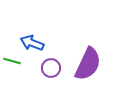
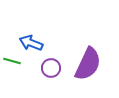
blue arrow: moved 1 px left
